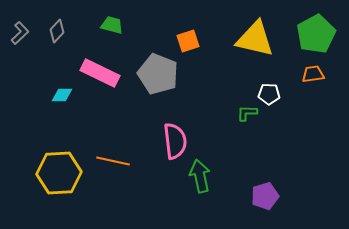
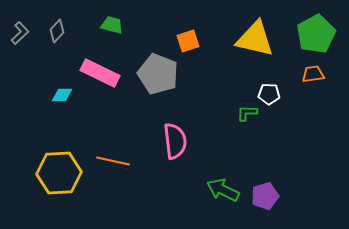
green arrow: moved 23 px right, 14 px down; rotated 52 degrees counterclockwise
